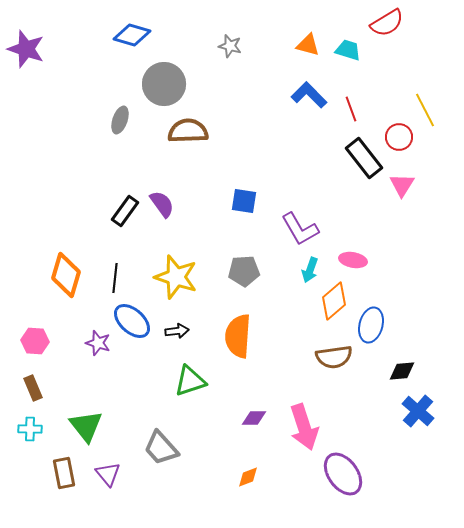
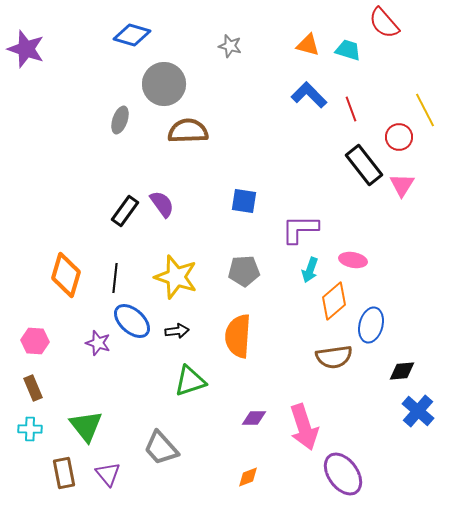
red semicircle at (387, 23): moved 3 px left; rotated 80 degrees clockwise
black rectangle at (364, 158): moved 7 px down
purple L-shape at (300, 229): rotated 120 degrees clockwise
